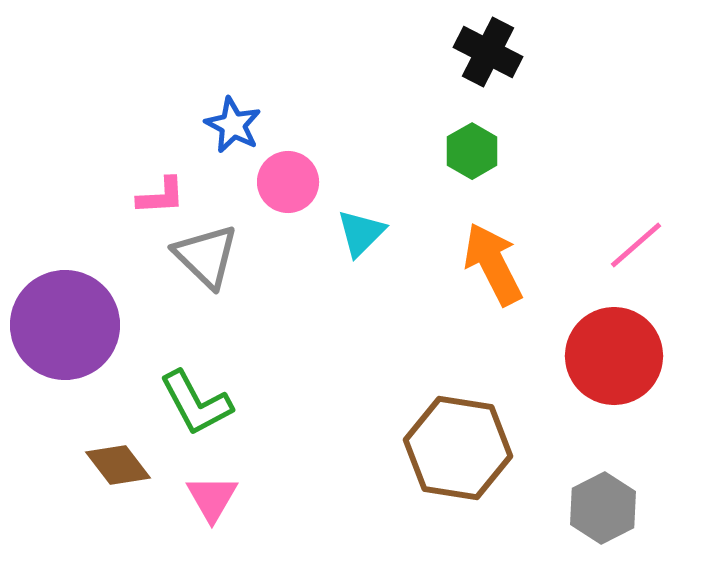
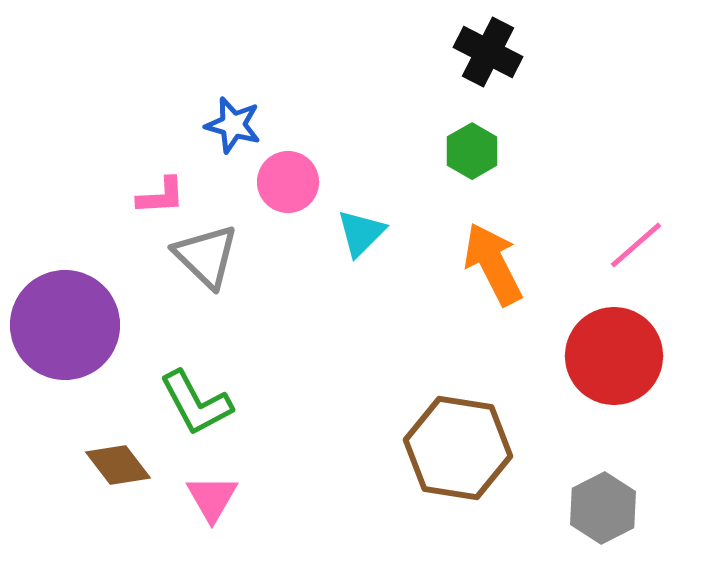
blue star: rotated 12 degrees counterclockwise
